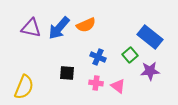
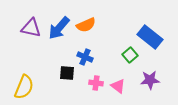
blue cross: moved 13 px left
purple star: moved 9 px down
